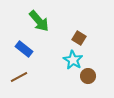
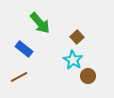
green arrow: moved 1 px right, 2 px down
brown square: moved 2 px left, 1 px up; rotated 16 degrees clockwise
